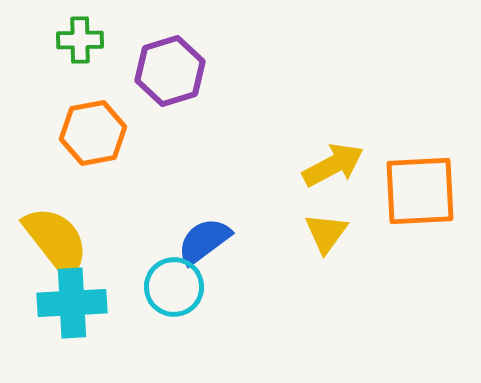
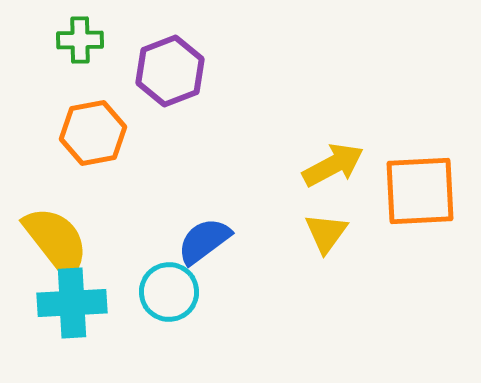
purple hexagon: rotated 4 degrees counterclockwise
cyan circle: moved 5 px left, 5 px down
